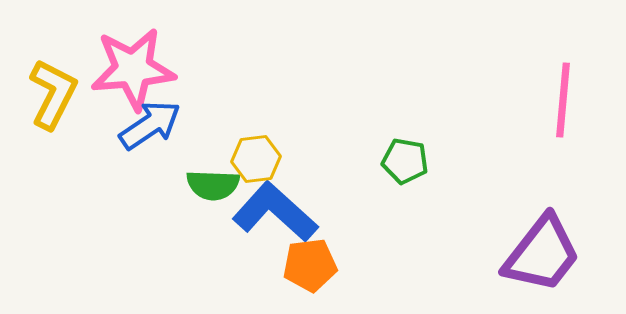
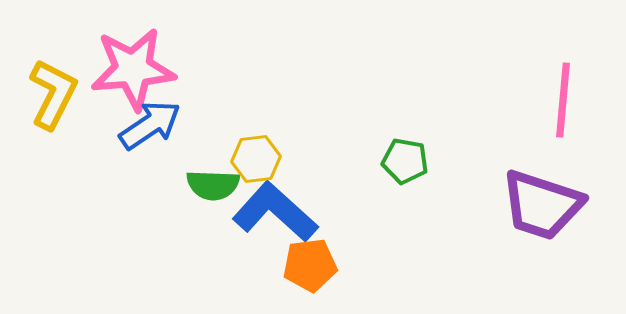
purple trapezoid: moved 49 px up; rotated 70 degrees clockwise
